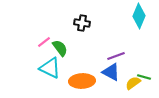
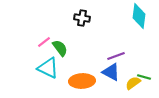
cyan diamond: rotated 15 degrees counterclockwise
black cross: moved 5 px up
cyan triangle: moved 2 px left
